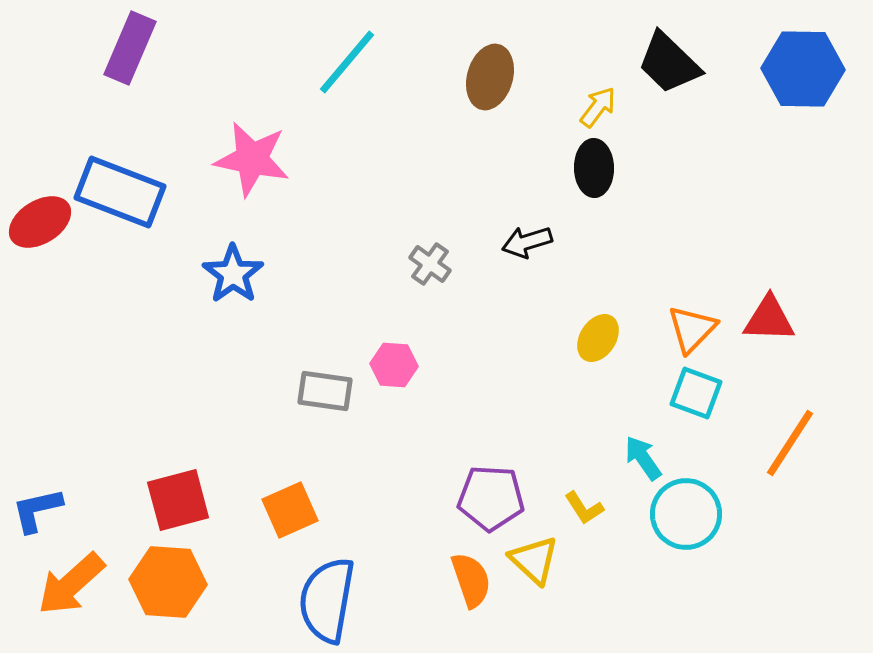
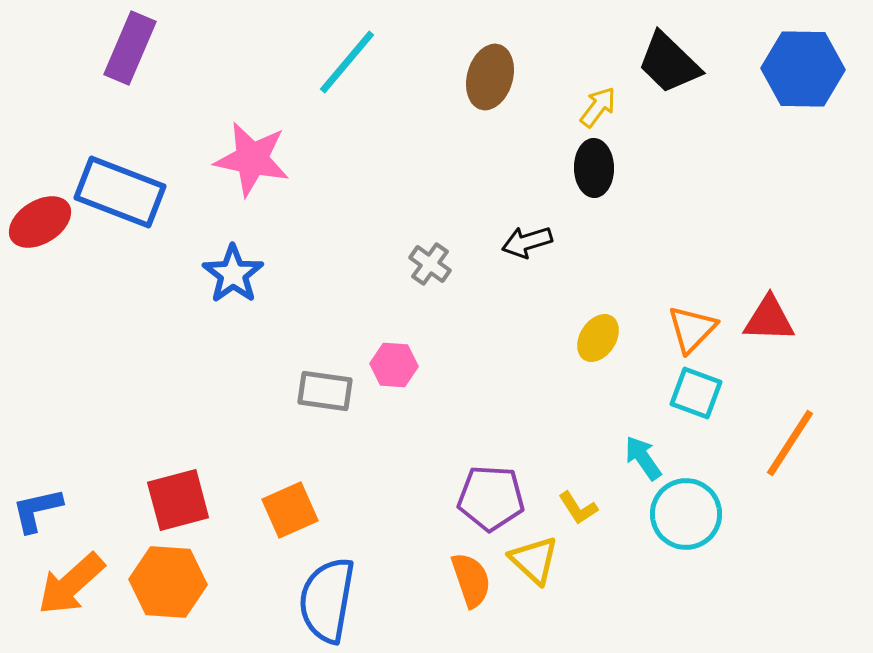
yellow L-shape: moved 6 px left
